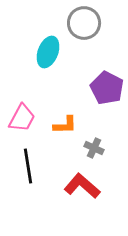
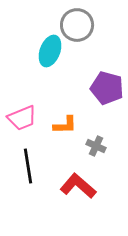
gray circle: moved 7 px left, 2 px down
cyan ellipse: moved 2 px right, 1 px up
purple pentagon: rotated 12 degrees counterclockwise
pink trapezoid: rotated 40 degrees clockwise
gray cross: moved 2 px right, 2 px up
red L-shape: moved 4 px left
